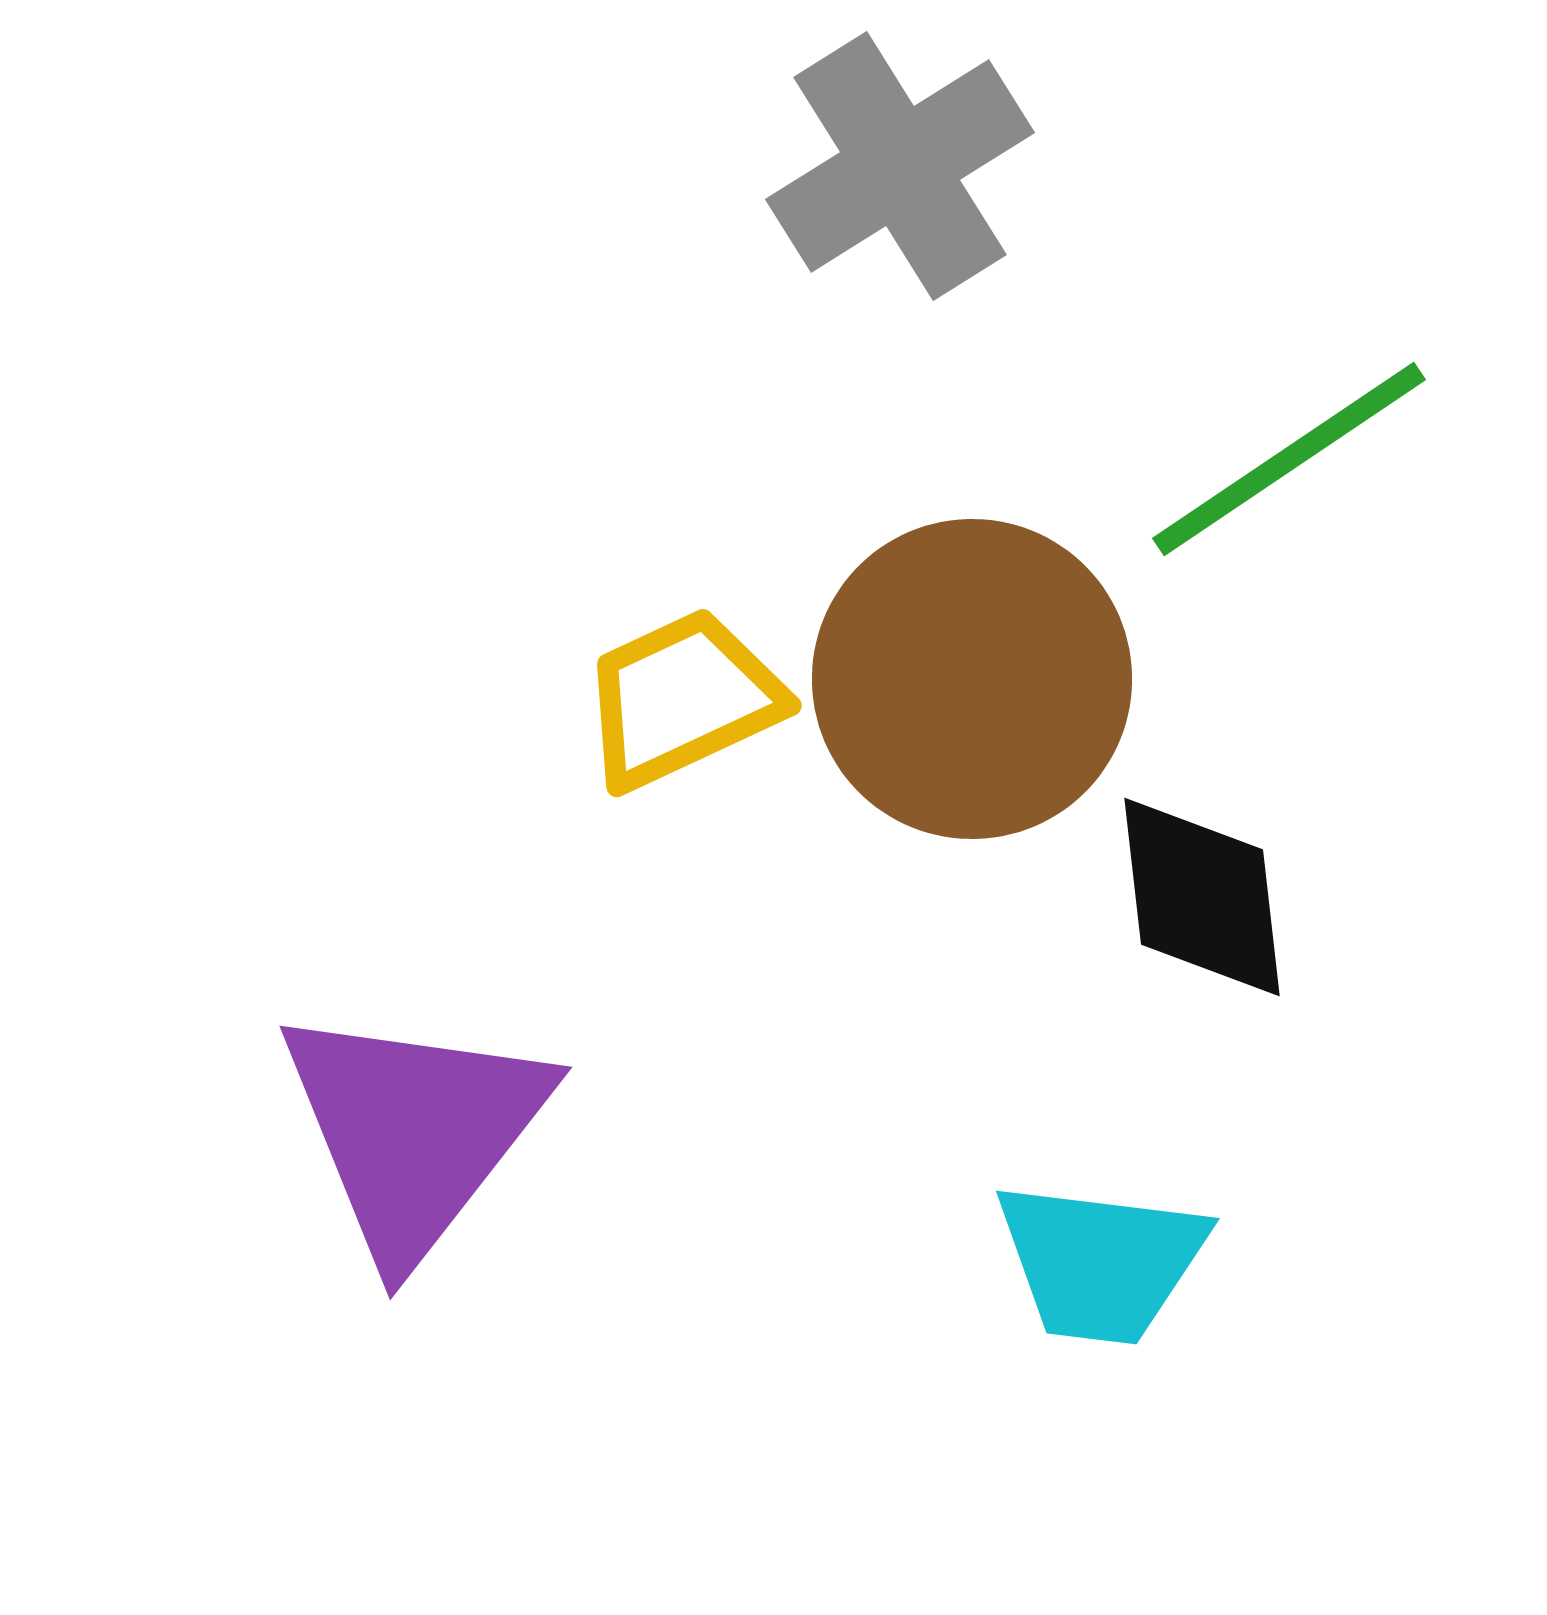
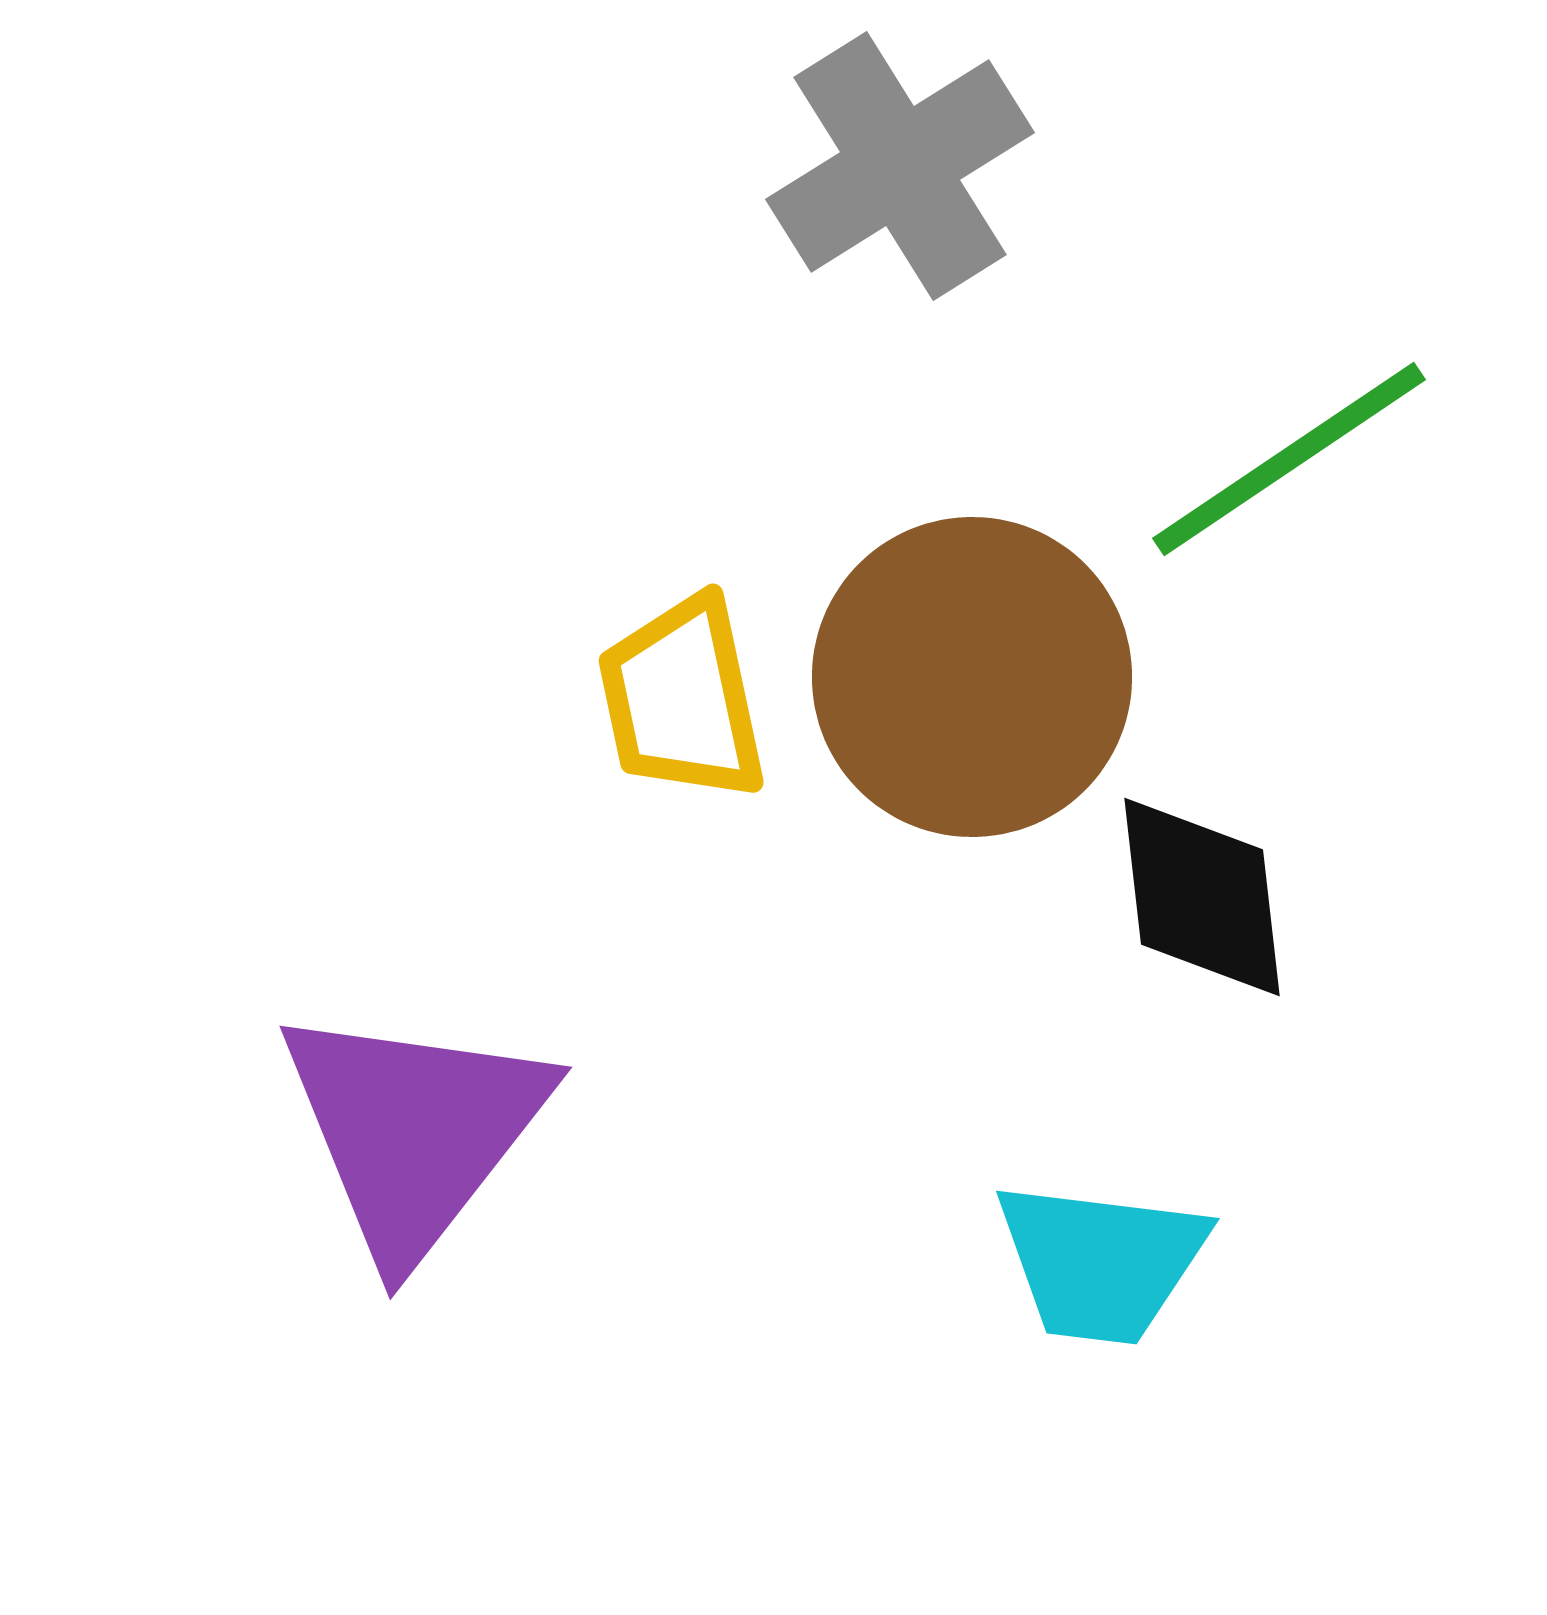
brown circle: moved 2 px up
yellow trapezoid: rotated 77 degrees counterclockwise
